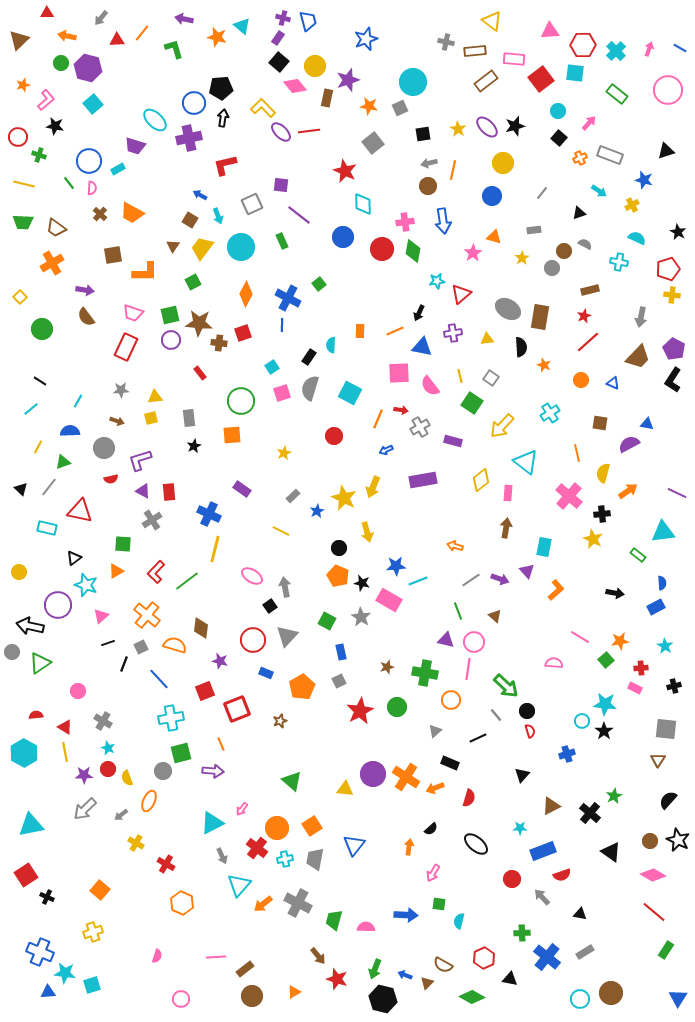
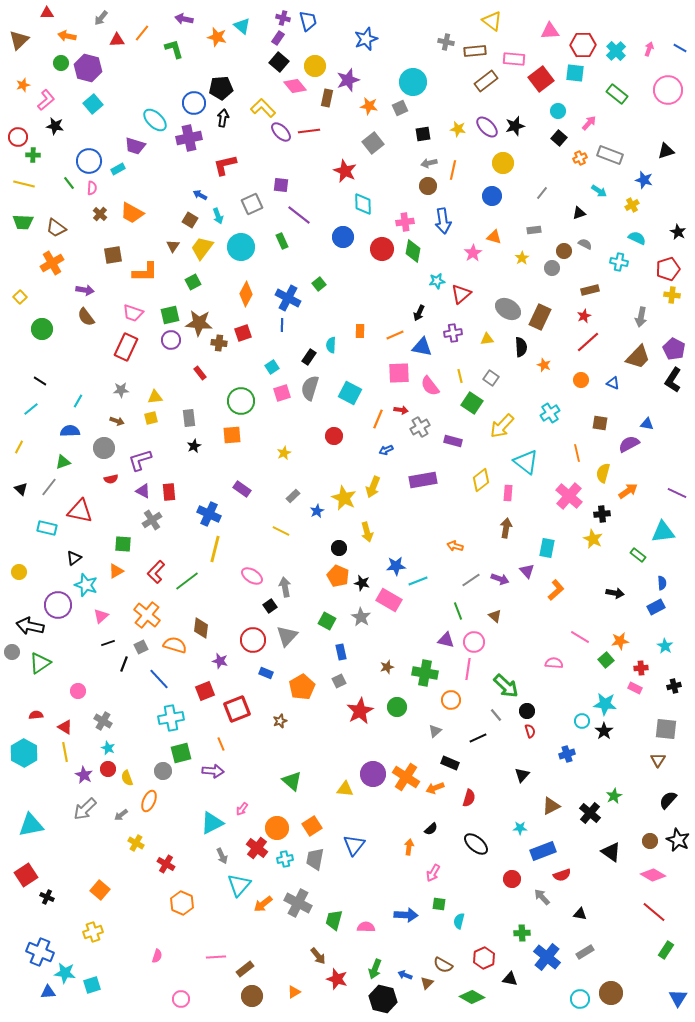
yellow star at (458, 129): rotated 21 degrees counterclockwise
green cross at (39, 155): moved 6 px left; rotated 16 degrees counterclockwise
brown rectangle at (540, 317): rotated 15 degrees clockwise
orange line at (395, 331): moved 4 px down
yellow line at (38, 447): moved 19 px left
cyan rectangle at (544, 547): moved 3 px right, 1 px down
purple star at (84, 775): rotated 30 degrees clockwise
